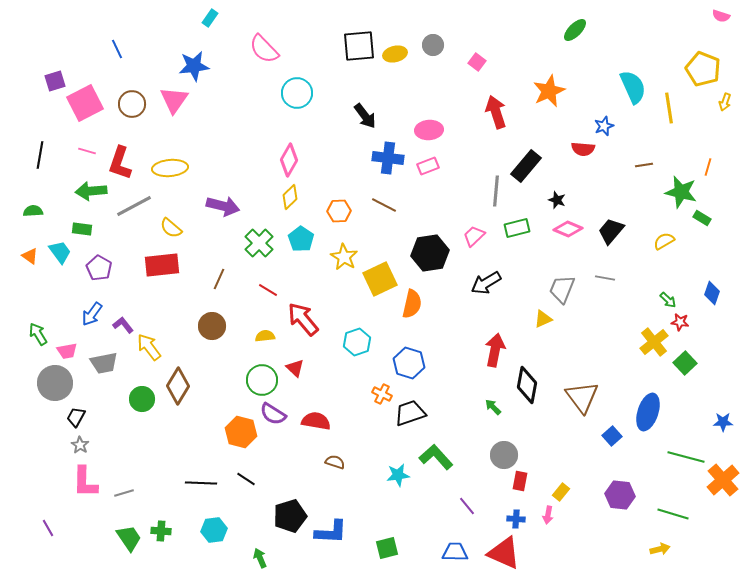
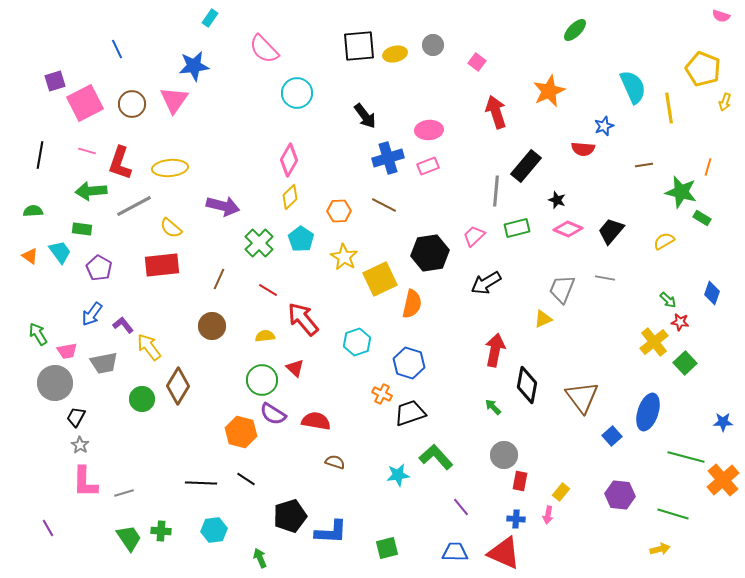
blue cross at (388, 158): rotated 24 degrees counterclockwise
purple line at (467, 506): moved 6 px left, 1 px down
